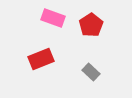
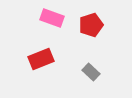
pink rectangle: moved 1 px left
red pentagon: rotated 15 degrees clockwise
